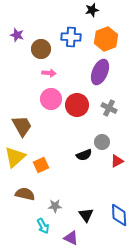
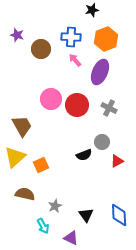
pink arrow: moved 26 px right, 13 px up; rotated 136 degrees counterclockwise
gray star: rotated 24 degrees counterclockwise
